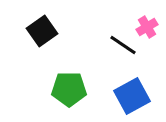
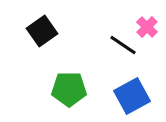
pink cross: rotated 15 degrees counterclockwise
